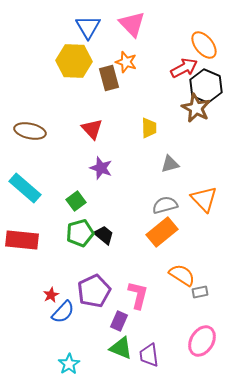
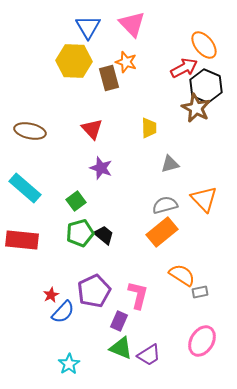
purple trapezoid: rotated 115 degrees counterclockwise
